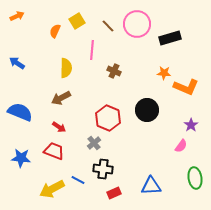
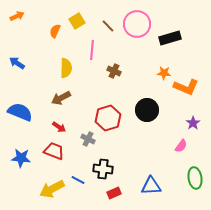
red hexagon: rotated 20 degrees clockwise
purple star: moved 2 px right, 2 px up
gray cross: moved 6 px left, 4 px up; rotated 24 degrees counterclockwise
